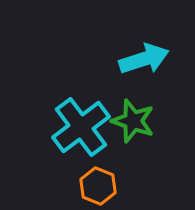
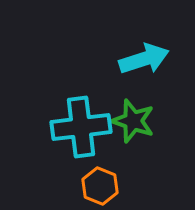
cyan cross: rotated 30 degrees clockwise
orange hexagon: moved 2 px right
